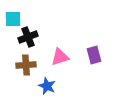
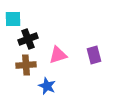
black cross: moved 2 px down
pink triangle: moved 2 px left, 2 px up
